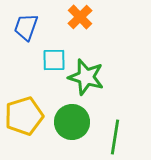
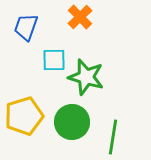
green line: moved 2 px left
